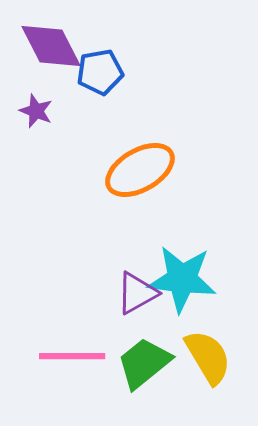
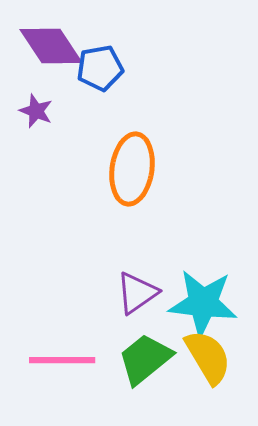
purple diamond: rotated 6 degrees counterclockwise
blue pentagon: moved 4 px up
orange ellipse: moved 8 px left, 1 px up; rotated 52 degrees counterclockwise
cyan star: moved 21 px right, 24 px down
purple triangle: rotated 6 degrees counterclockwise
pink line: moved 10 px left, 4 px down
green trapezoid: moved 1 px right, 4 px up
